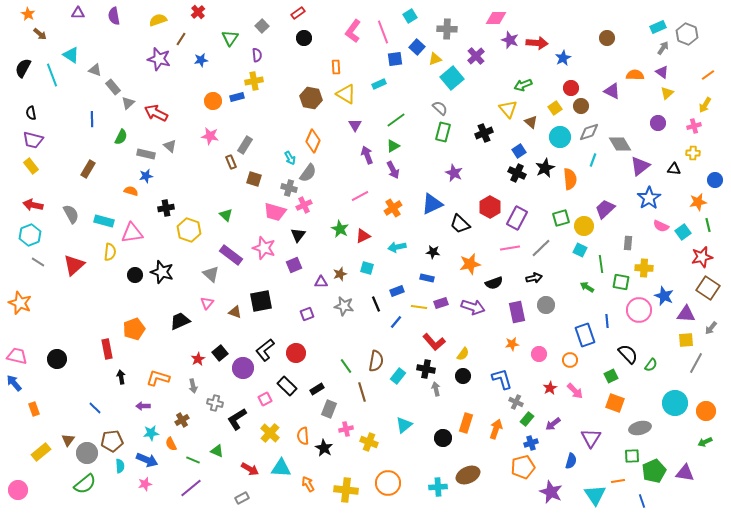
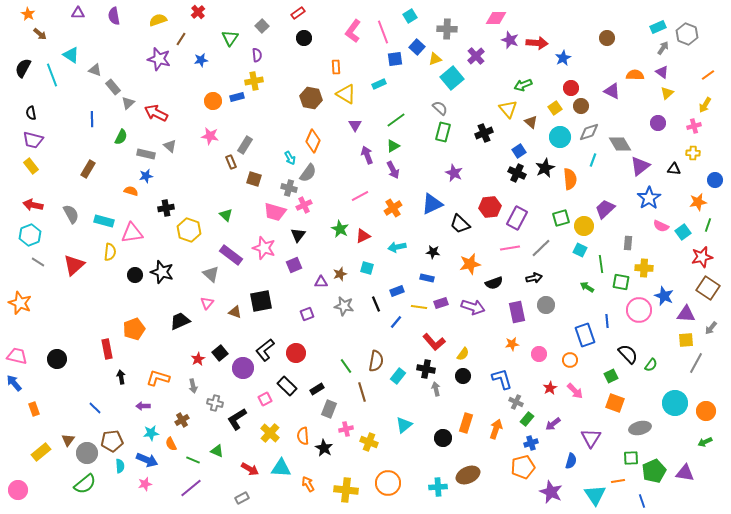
red hexagon at (490, 207): rotated 25 degrees clockwise
green line at (708, 225): rotated 32 degrees clockwise
green square at (632, 456): moved 1 px left, 2 px down
